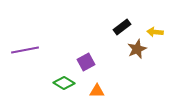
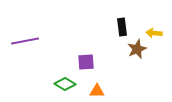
black rectangle: rotated 60 degrees counterclockwise
yellow arrow: moved 1 px left, 1 px down
purple line: moved 9 px up
purple square: rotated 24 degrees clockwise
green diamond: moved 1 px right, 1 px down
